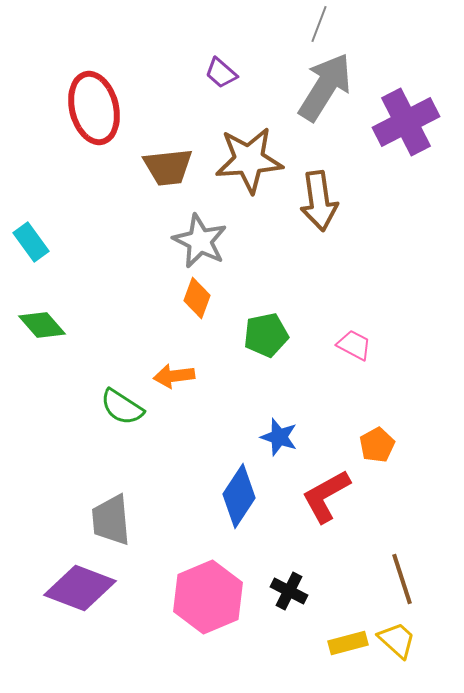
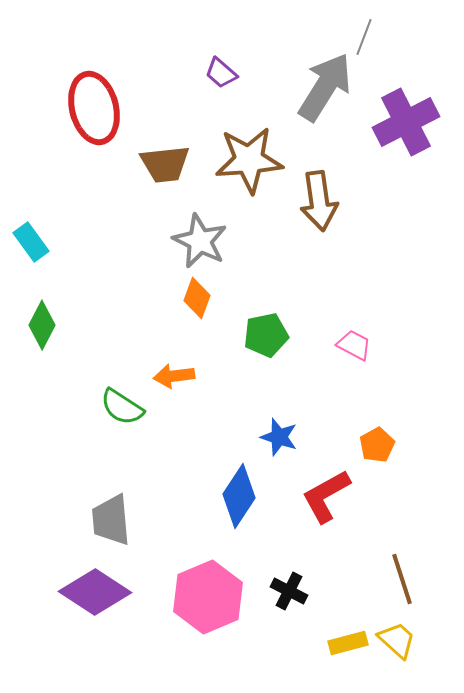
gray line: moved 45 px right, 13 px down
brown trapezoid: moved 3 px left, 3 px up
green diamond: rotated 69 degrees clockwise
purple diamond: moved 15 px right, 4 px down; rotated 12 degrees clockwise
